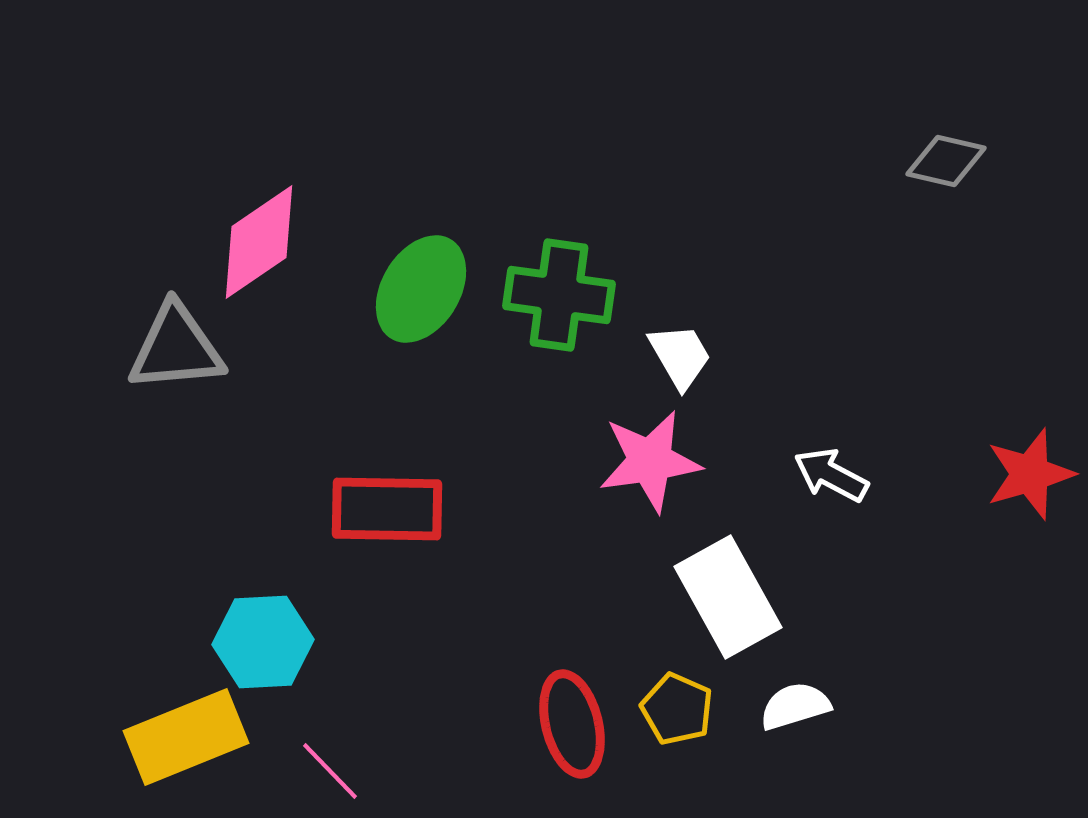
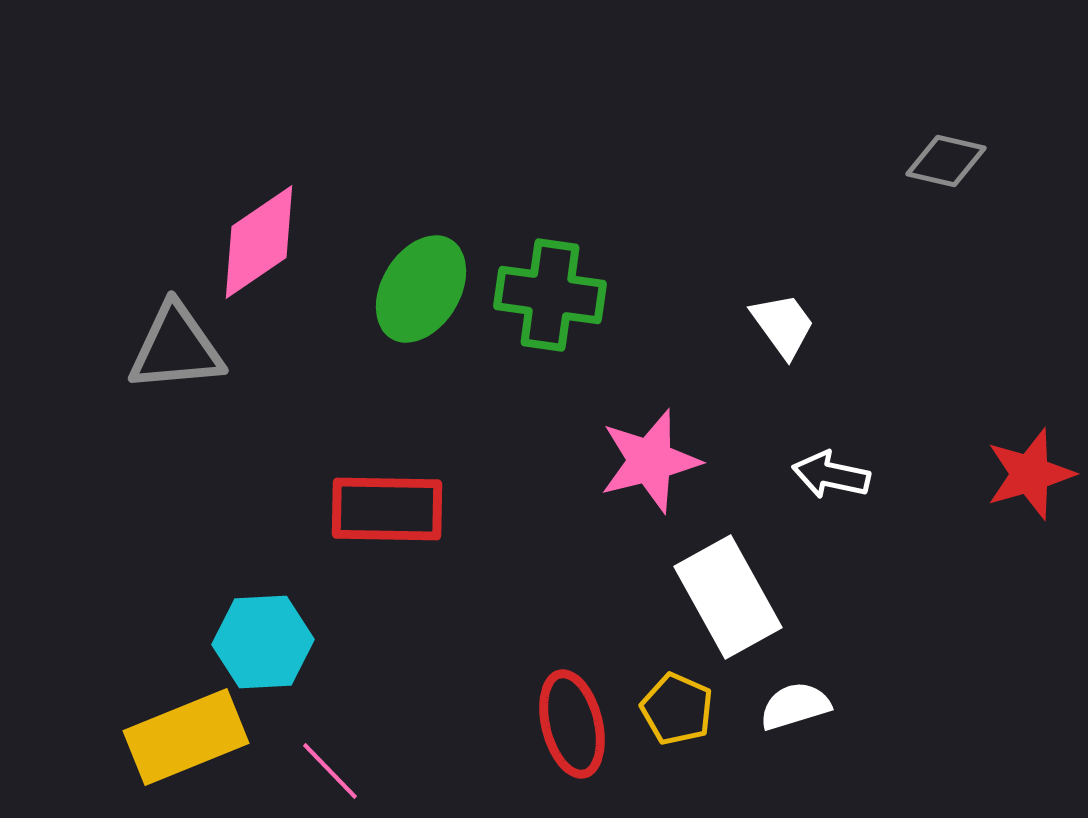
green cross: moved 9 px left
white trapezoid: moved 103 px right, 31 px up; rotated 6 degrees counterclockwise
pink star: rotated 6 degrees counterclockwise
white arrow: rotated 16 degrees counterclockwise
